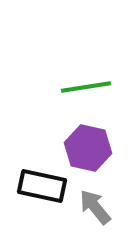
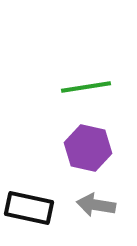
black rectangle: moved 13 px left, 22 px down
gray arrow: moved 1 px right, 2 px up; rotated 42 degrees counterclockwise
